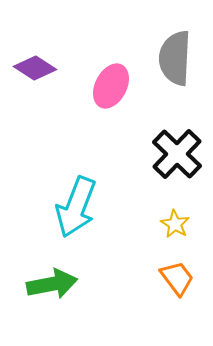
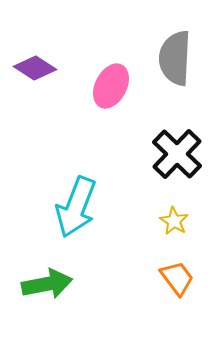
yellow star: moved 1 px left, 3 px up
green arrow: moved 5 px left
